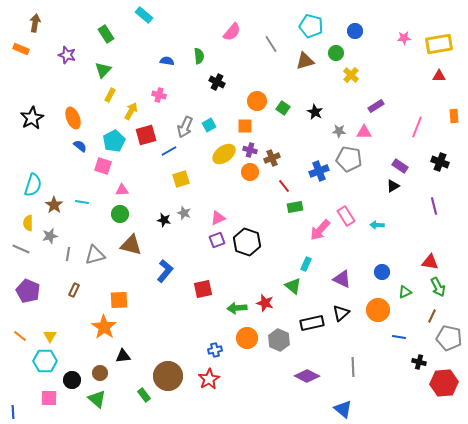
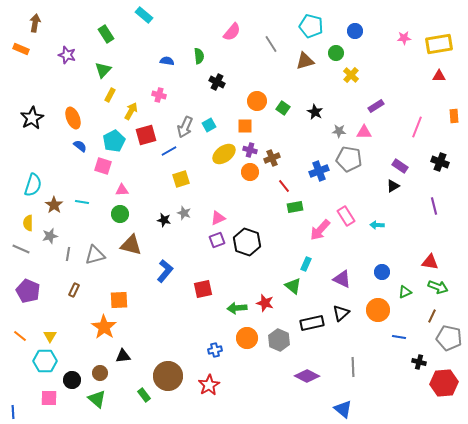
green arrow at (438, 287): rotated 42 degrees counterclockwise
red star at (209, 379): moved 6 px down
